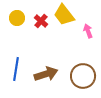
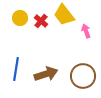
yellow circle: moved 3 px right
pink arrow: moved 2 px left
